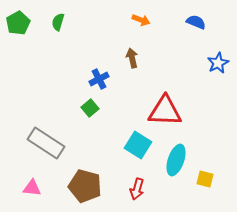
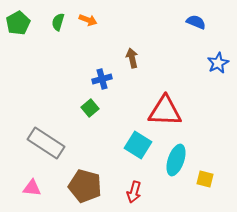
orange arrow: moved 53 px left
blue cross: moved 3 px right; rotated 12 degrees clockwise
red arrow: moved 3 px left, 3 px down
